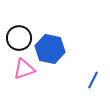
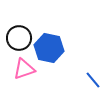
blue hexagon: moved 1 px left, 1 px up
blue line: rotated 66 degrees counterclockwise
